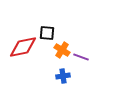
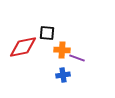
orange cross: rotated 28 degrees counterclockwise
purple line: moved 4 px left, 1 px down
blue cross: moved 1 px up
